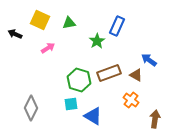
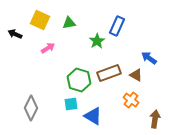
blue arrow: moved 2 px up
